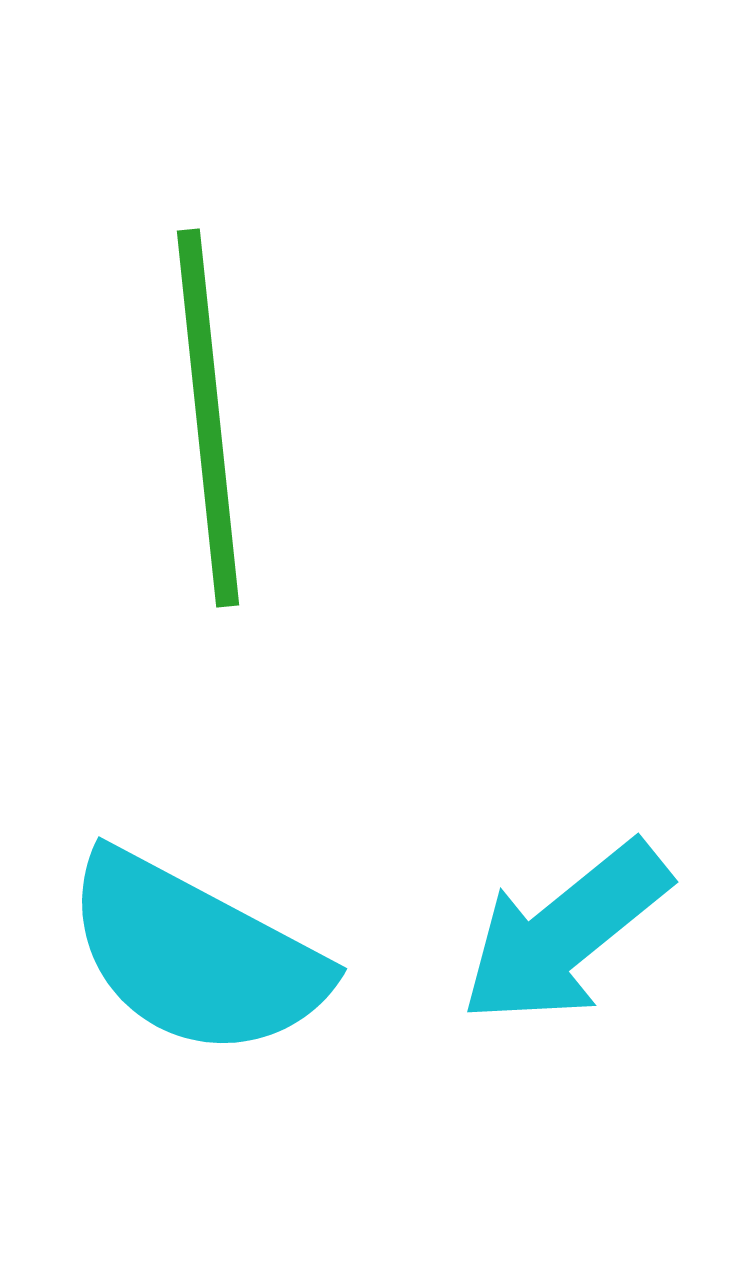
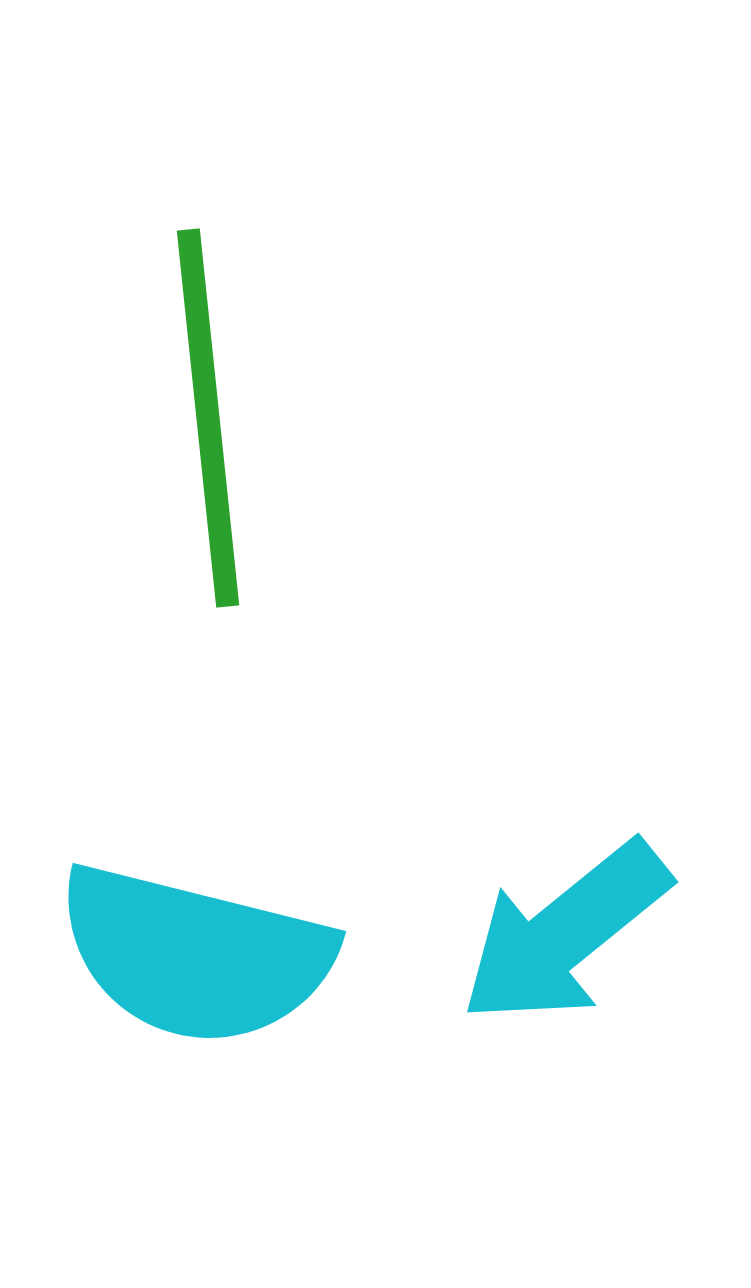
cyan semicircle: rotated 14 degrees counterclockwise
